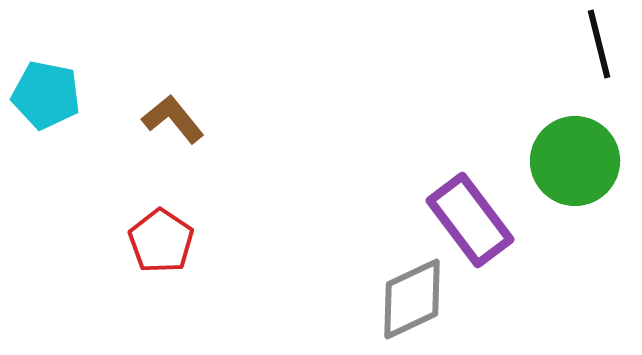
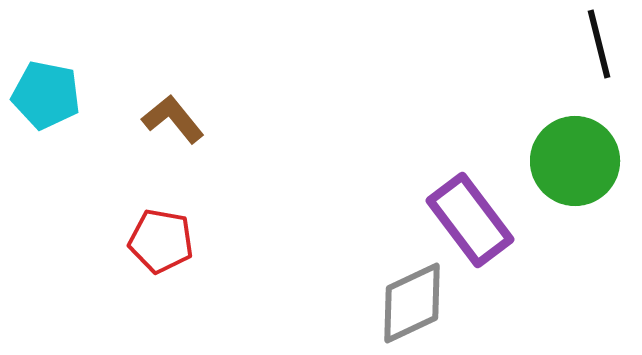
red pentagon: rotated 24 degrees counterclockwise
gray diamond: moved 4 px down
